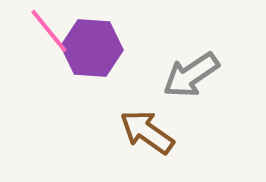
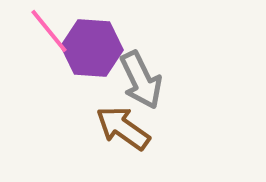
gray arrow: moved 50 px left, 5 px down; rotated 82 degrees counterclockwise
brown arrow: moved 24 px left, 4 px up
